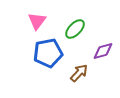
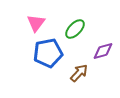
pink triangle: moved 1 px left, 2 px down
